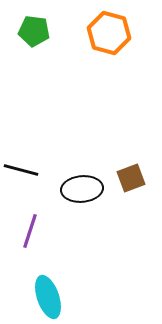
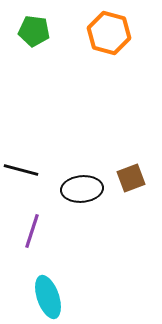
purple line: moved 2 px right
